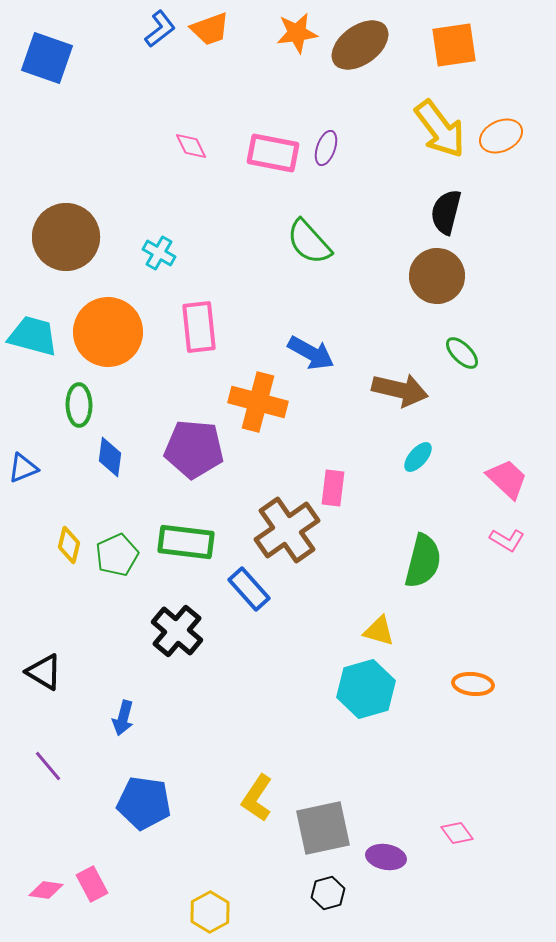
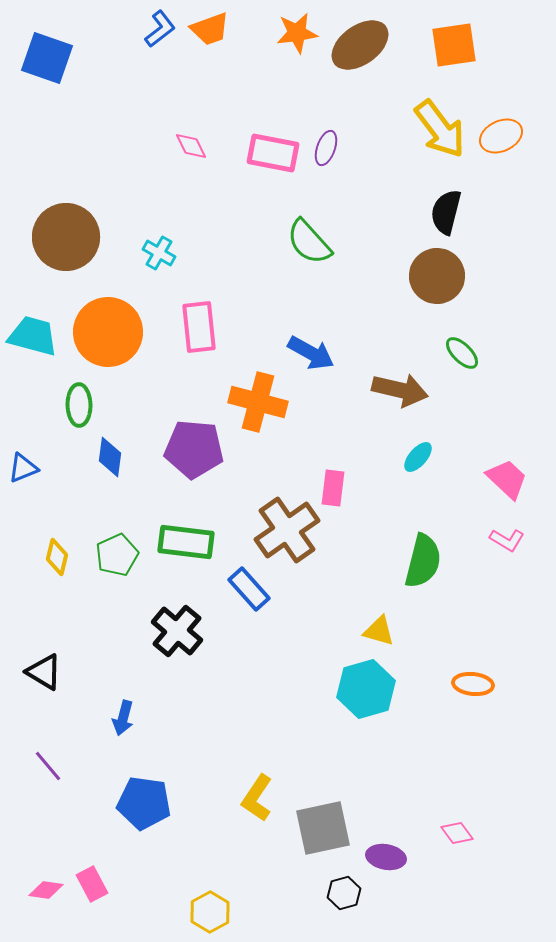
yellow diamond at (69, 545): moved 12 px left, 12 px down
black hexagon at (328, 893): moved 16 px right
